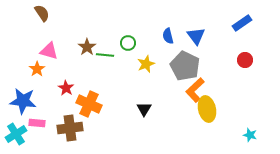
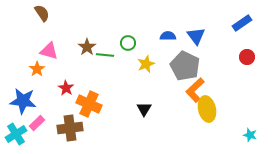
blue semicircle: rotated 105 degrees clockwise
red circle: moved 2 px right, 3 px up
pink rectangle: rotated 49 degrees counterclockwise
